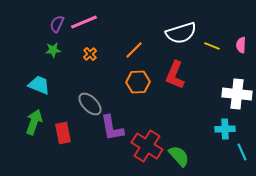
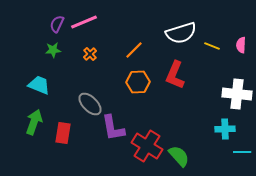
purple L-shape: moved 1 px right
red rectangle: rotated 20 degrees clockwise
cyan line: rotated 66 degrees counterclockwise
